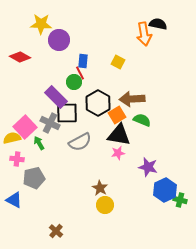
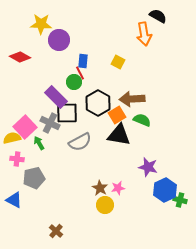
black semicircle: moved 8 px up; rotated 18 degrees clockwise
pink star: moved 35 px down
